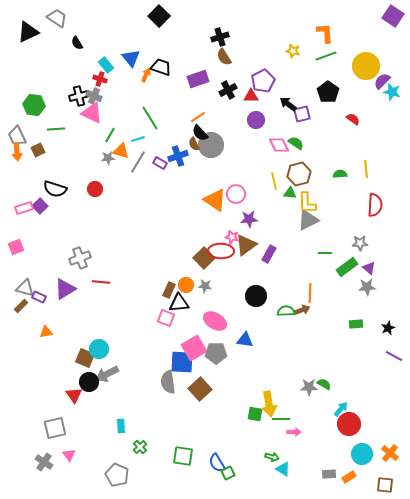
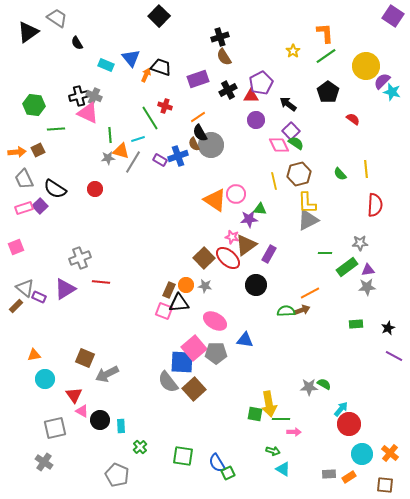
black triangle at (28, 32): rotated 10 degrees counterclockwise
yellow star at (293, 51): rotated 24 degrees clockwise
green line at (326, 56): rotated 15 degrees counterclockwise
cyan rectangle at (106, 65): rotated 28 degrees counterclockwise
red cross at (100, 79): moved 65 px right, 27 px down
purple pentagon at (263, 81): moved 2 px left, 2 px down
pink triangle at (92, 113): moved 4 px left
purple square at (302, 114): moved 11 px left, 17 px down; rotated 30 degrees counterclockwise
black semicircle at (200, 133): rotated 12 degrees clockwise
green line at (110, 135): rotated 35 degrees counterclockwise
gray trapezoid at (17, 136): moved 7 px right, 43 px down
orange arrow at (17, 152): rotated 90 degrees counterclockwise
gray line at (138, 162): moved 5 px left
purple rectangle at (160, 163): moved 3 px up
green semicircle at (340, 174): rotated 128 degrees counterclockwise
black semicircle at (55, 189): rotated 15 degrees clockwise
green triangle at (290, 193): moved 30 px left, 16 px down
red ellipse at (221, 251): moved 7 px right, 7 px down; rotated 40 degrees clockwise
purple triangle at (369, 268): moved 1 px left, 2 px down; rotated 48 degrees counterclockwise
gray triangle at (25, 288): rotated 24 degrees clockwise
orange line at (310, 293): rotated 60 degrees clockwise
black circle at (256, 296): moved 11 px up
brown rectangle at (21, 306): moved 5 px left
pink square at (166, 318): moved 2 px left, 7 px up
orange triangle at (46, 332): moved 12 px left, 23 px down
pink square at (194, 348): rotated 10 degrees counterclockwise
cyan circle at (99, 349): moved 54 px left, 30 px down
black circle at (89, 382): moved 11 px right, 38 px down
gray semicircle at (168, 382): rotated 30 degrees counterclockwise
brown square at (200, 389): moved 6 px left
pink triangle at (69, 455): moved 13 px right, 44 px up; rotated 24 degrees counterclockwise
green arrow at (272, 457): moved 1 px right, 6 px up
